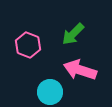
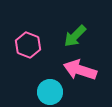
green arrow: moved 2 px right, 2 px down
